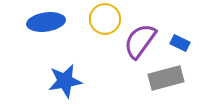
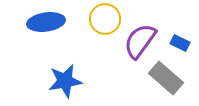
gray rectangle: rotated 56 degrees clockwise
